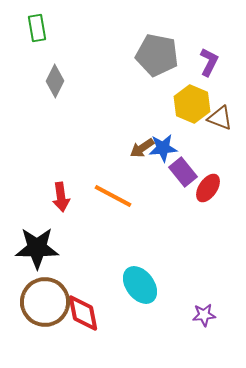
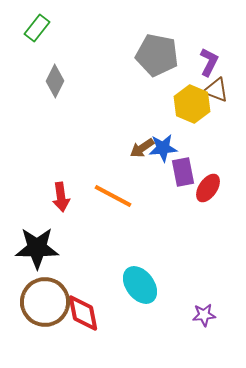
green rectangle: rotated 48 degrees clockwise
brown triangle: moved 4 px left, 28 px up
purple rectangle: rotated 28 degrees clockwise
